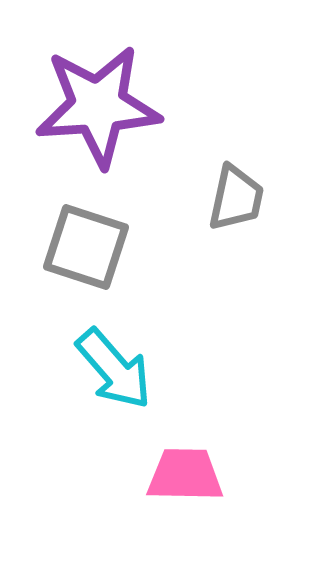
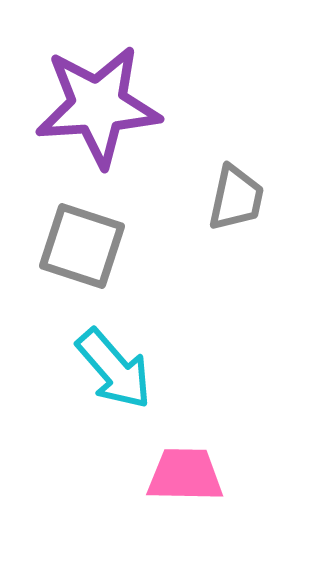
gray square: moved 4 px left, 1 px up
